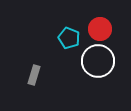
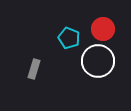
red circle: moved 3 px right
gray rectangle: moved 6 px up
